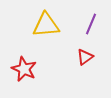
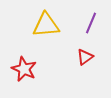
purple line: moved 1 px up
